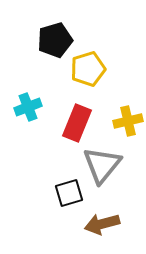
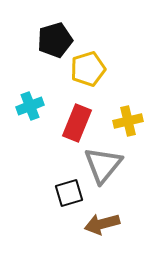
cyan cross: moved 2 px right, 1 px up
gray triangle: moved 1 px right
